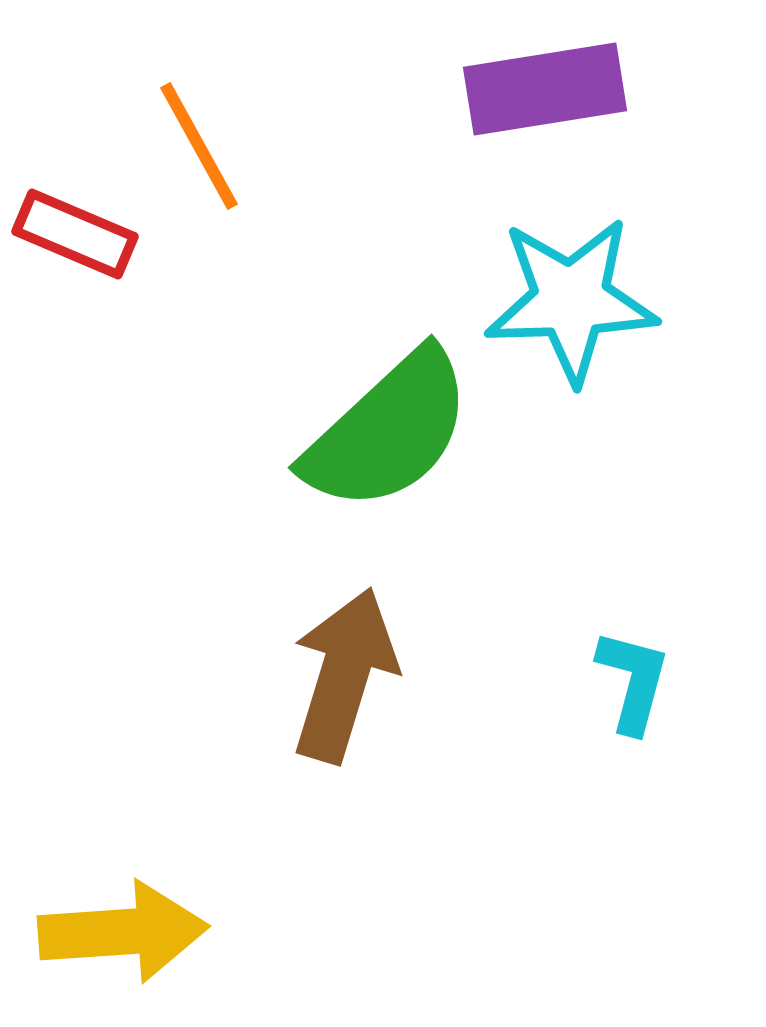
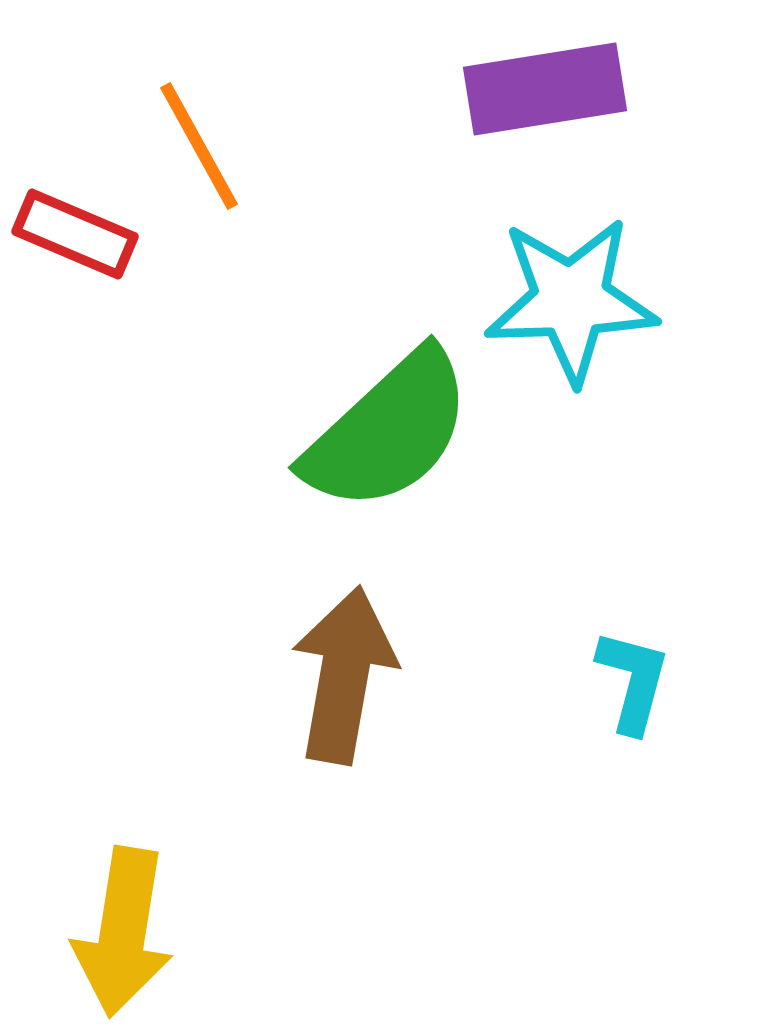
brown arrow: rotated 7 degrees counterclockwise
yellow arrow: rotated 103 degrees clockwise
